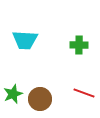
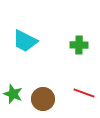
cyan trapezoid: moved 1 px down; rotated 24 degrees clockwise
green star: rotated 30 degrees counterclockwise
brown circle: moved 3 px right
